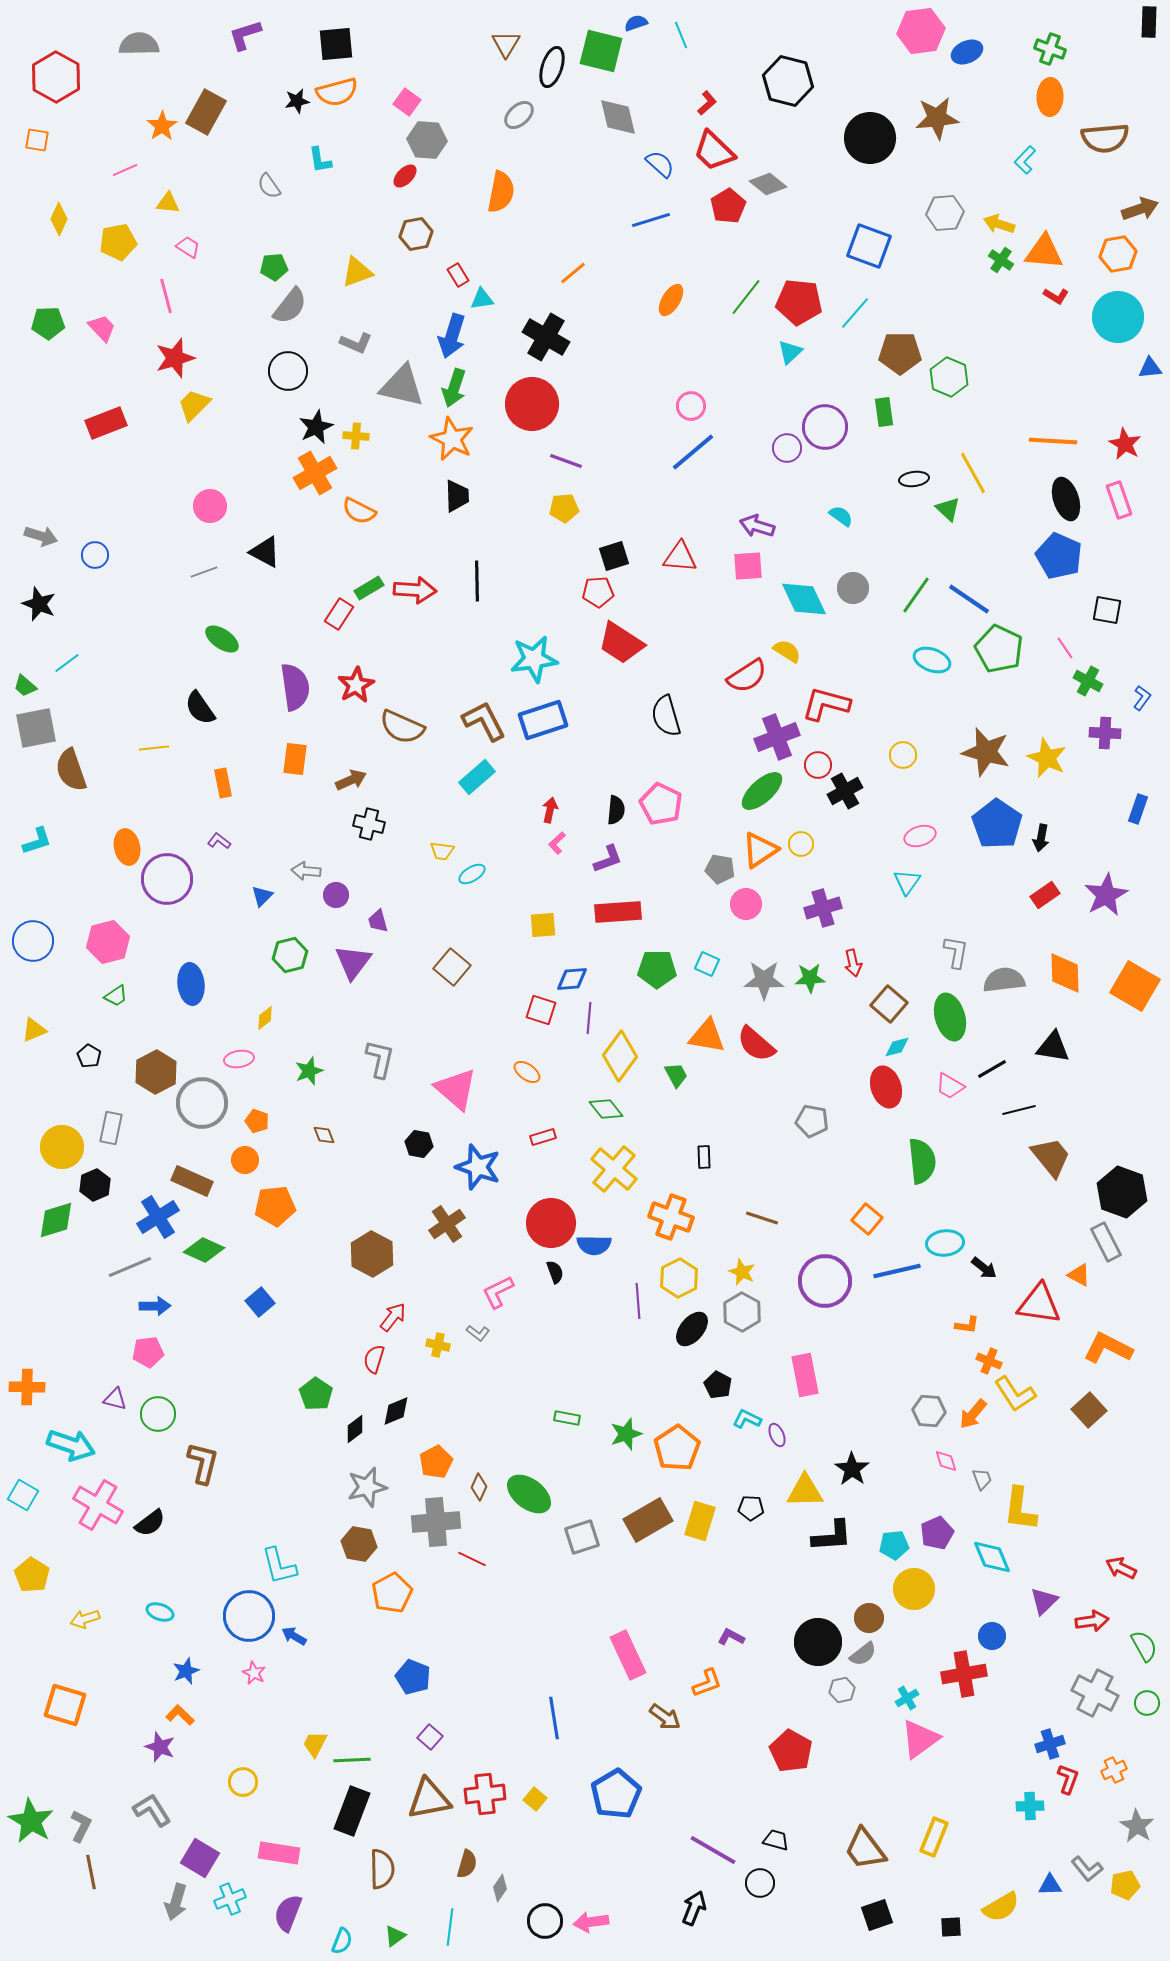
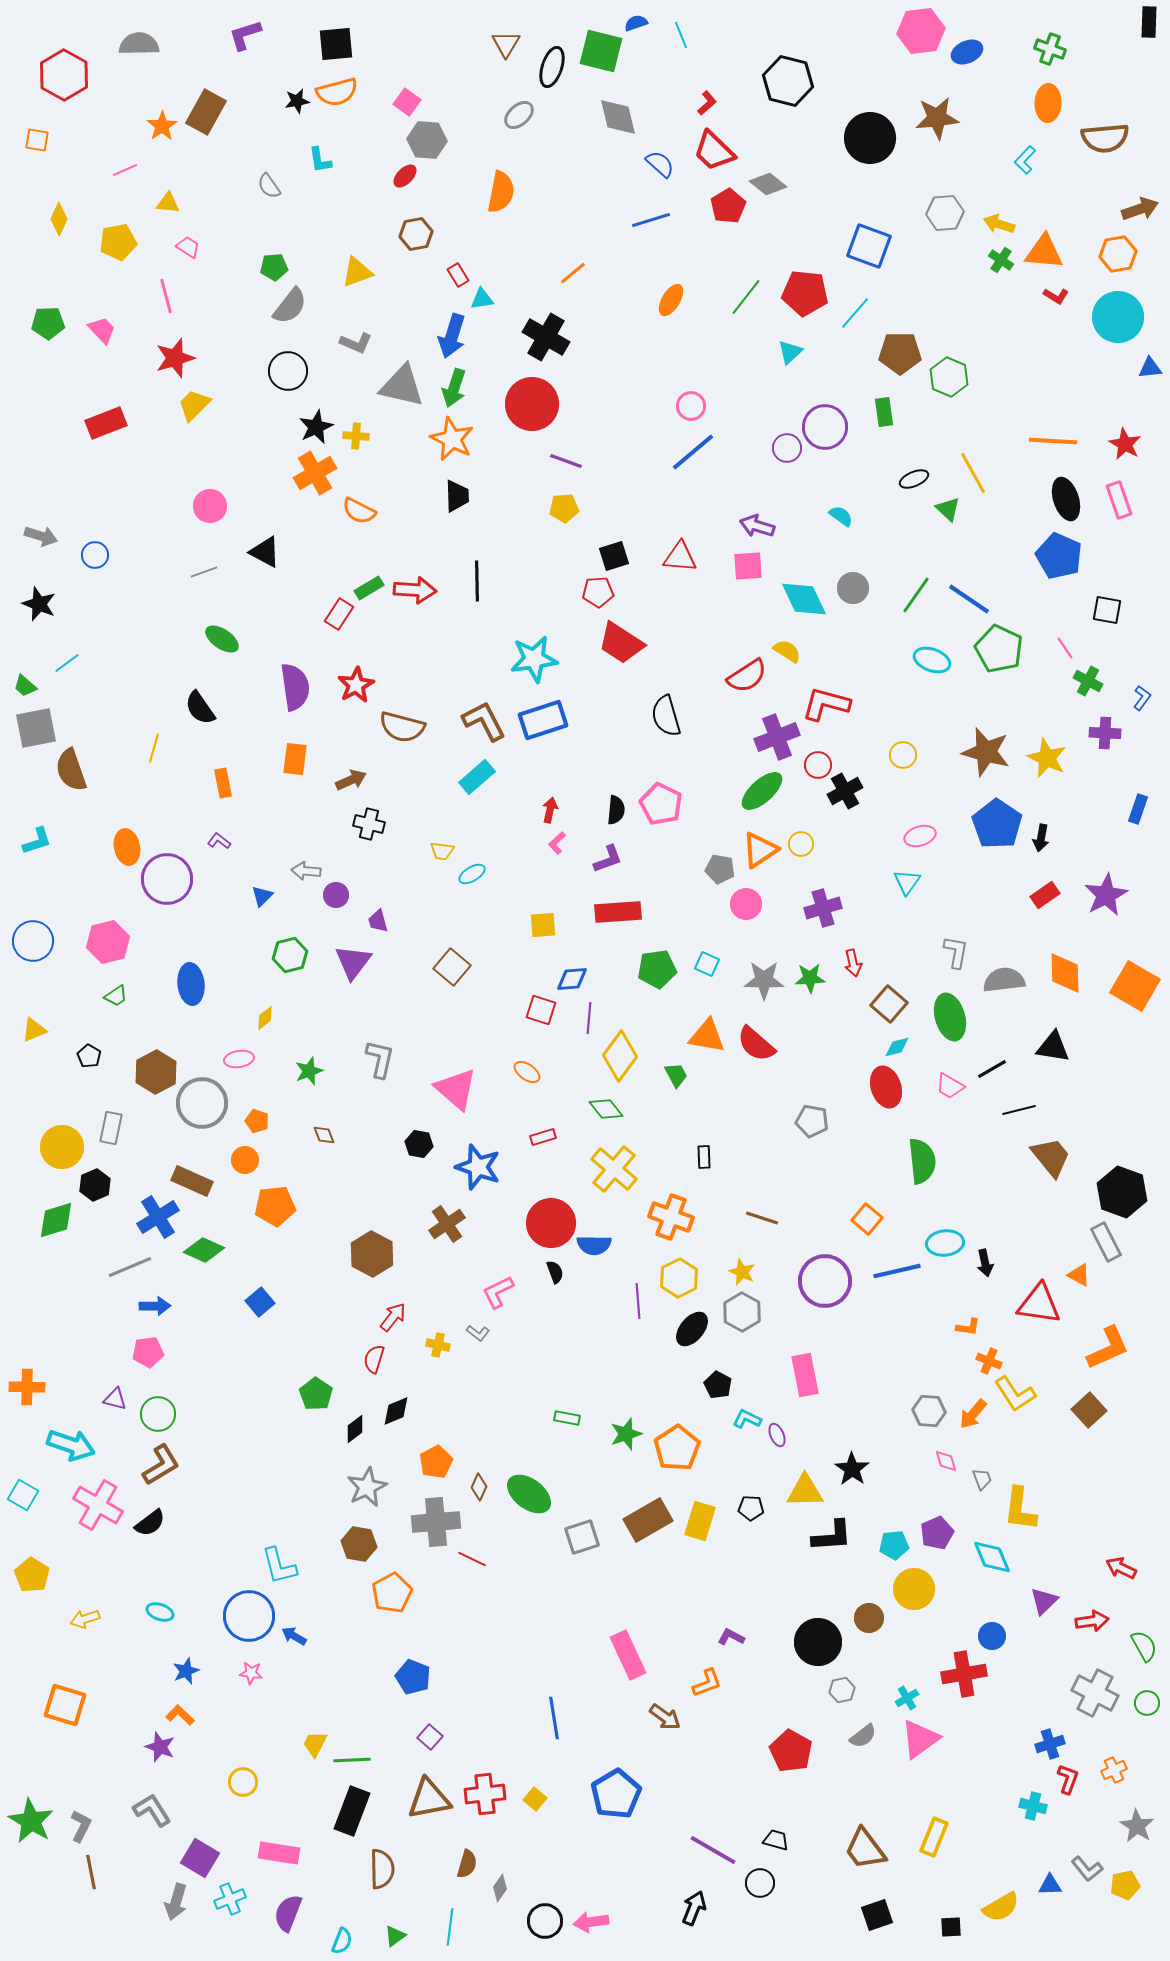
red hexagon at (56, 77): moved 8 px right, 2 px up
orange ellipse at (1050, 97): moved 2 px left, 6 px down
red pentagon at (799, 302): moved 6 px right, 9 px up
pink trapezoid at (102, 328): moved 2 px down
black ellipse at (914, 479): rotated 16 degrees counterclockwise
brown semicircle at (402, 727): rotated 9 degrees counterclockwise
yellow line at (154, 748): rotated 68 degrees counterclockwise
green pentagon at (657, 969): rotated 9 degrees counterclockwise
black arrow at (984, 1268): moved 1 px right, 5 px up; rotated 40 degrees clockwise
orange L-shape at (967, 1325): moved 1 px right, 2 px down
orange L-shape at (1108, 1348): rotated 129 degrees clockwise
brown L-shape at (203, 1463): moved 42 px left, 2 px down; rotated 45 degrees clockwise
gray star at (367, 1487): rotated 12 degrees counterclockwise
gray semicircle at (863, 1654): moved 82 px down
pink star at (254, 1673): moved 3 px left; rotated 20 degrees counterclockwise
cyan cross at (1030, 1806): moved 3 px right; rotated 16 degrees clockwise
